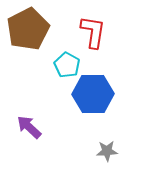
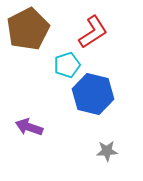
red L-shape: rotated 48 degrees clockwise
cyan pentagon: rotated 25 degrees clockwise
blue hexagon: rotated 15 degrees clockwise
purple arrow: rotated 24 degrees counterclockwise
